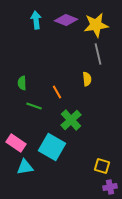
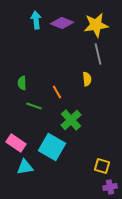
purple diamond: moved 4 px left, 3 px down
